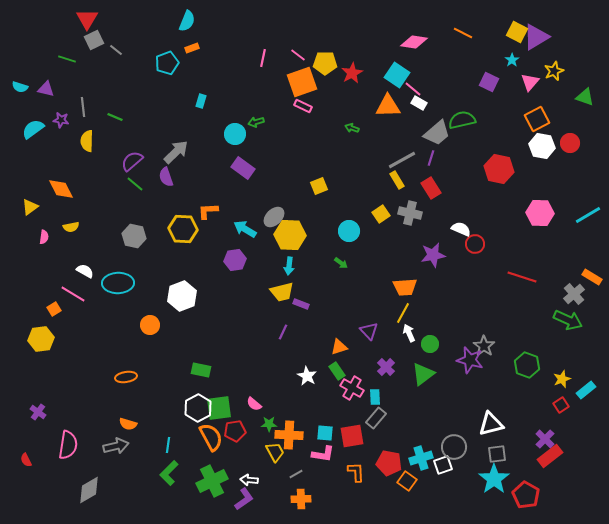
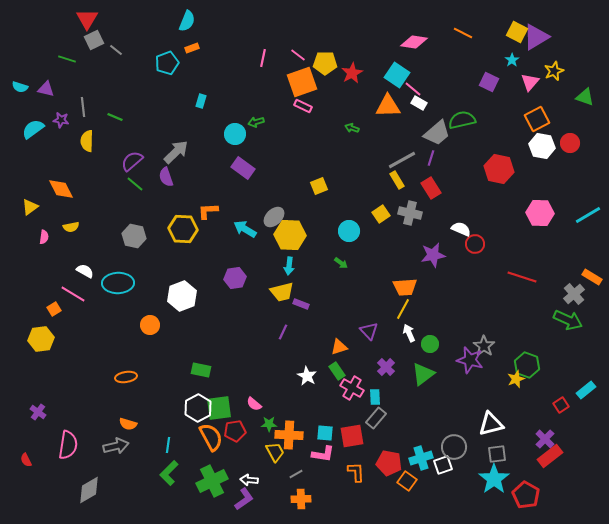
purple hexagon at (235, 260): moved 18 px down
yellow line at (403, 313): moved 4 px up
yellow star at (562, 379): moved 46 px left
